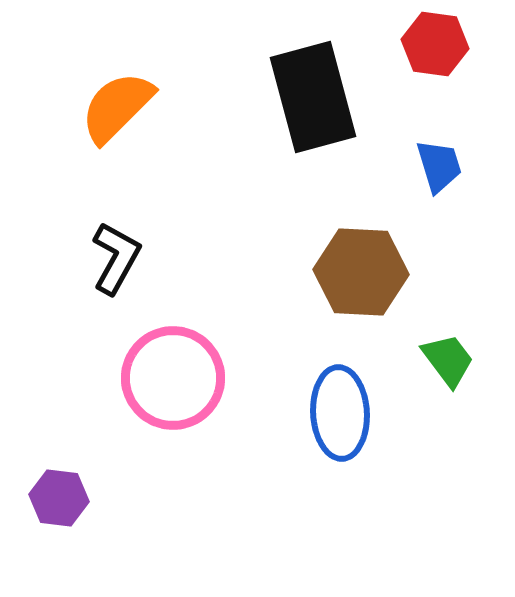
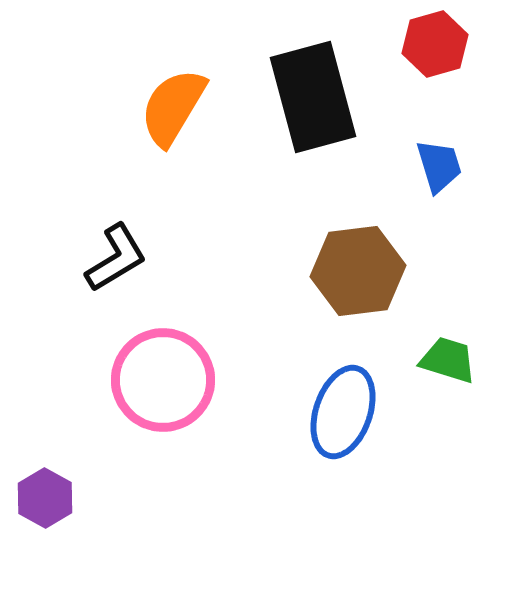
red hexagon: rotated 24 degrees counterclockwise
orange semicircle: moved 56 px right; rotated 14 degrees counterclockwise
black L-shape: rotated 30 degrees clockwise
brown hexagon: moved 3 px left, 1 px up; rotated 10 degrees counterclockwise
green trapezoid: rotated 36 degrees counterclockwise
pink circle: moved 10 px left, 2 px down
blue ellipse: moved 3 px right, 1 px up; rotated 22 degrees clockwise
purple hexagon: moved 14 px left; rotated 22 degrees clockwise
